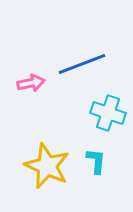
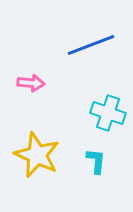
blue line: moved 9 px right, 19 px up
pink arrow: rotated 16 degrees clockwise
yellow star: moved 10 px left, 11 px up
